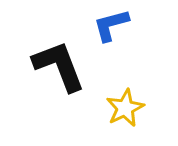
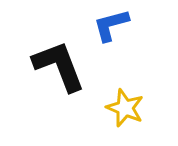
yellow star: rotated 24 degrees counterclockwise
